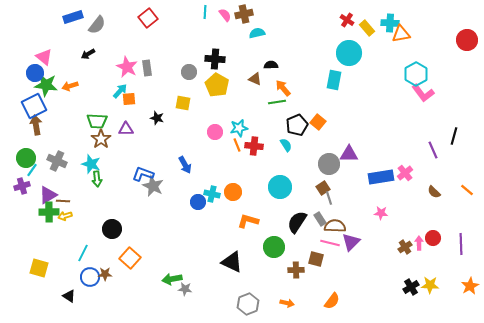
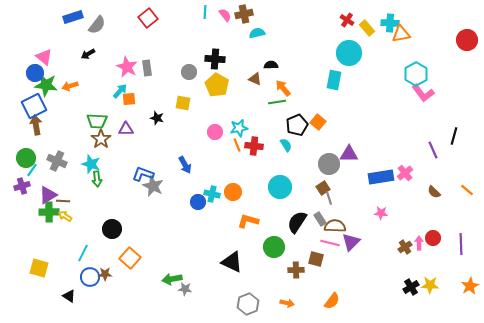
yellow arrow at (65, 216): rotated 48 degrees clockwise
